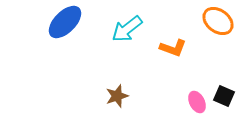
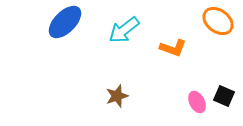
cyan arrow: moved 3 px left, 1 px down
